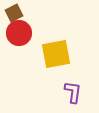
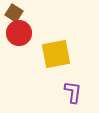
brown square: rotated 30 degrees counterclockwise
